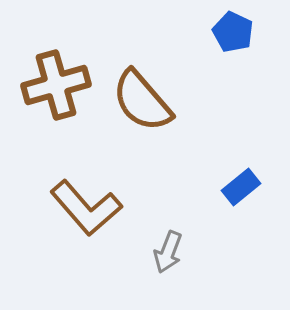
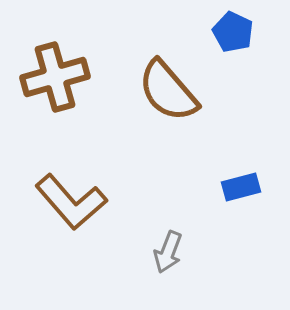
brown cross: moved 1 px left, 8 px up
brown semicircle: moved 26 px right, 10 px up
blue rectangle: rotated 24 degrees clockwise
brown L-shape: moved 15 px left, 6 px up
